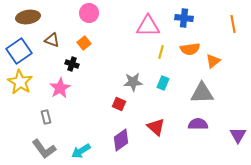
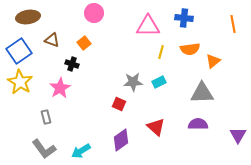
pink circle: moved 5 px right
cyan rectangle: moved 4 px left, 1 px up; rotated 40 degrees clockwise
